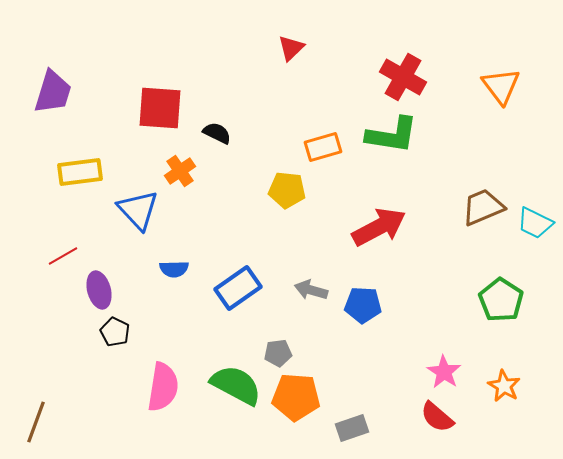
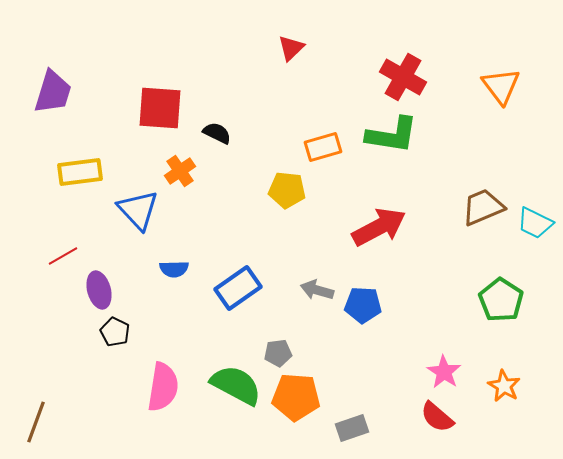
gray arrow: moved 6 px right
